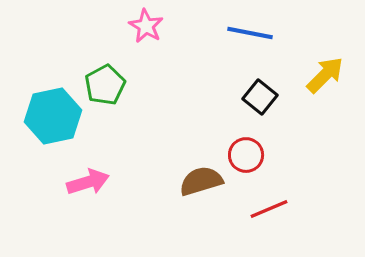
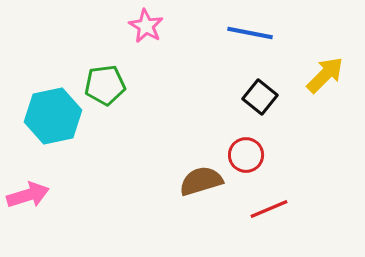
green pentagon: rotated 21 degrees clockwise
pink arrow: moved 60 px left, 13 px down
